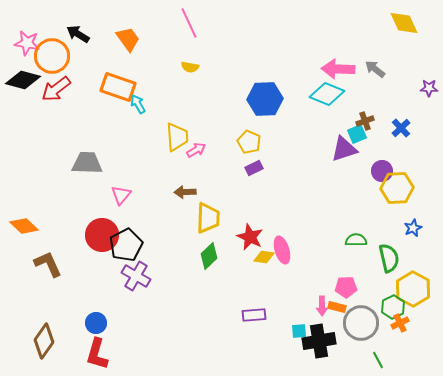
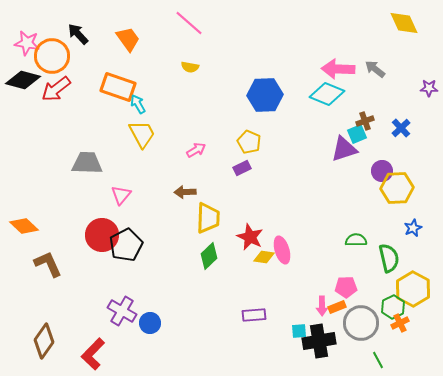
pink line at (189, 23): rotated 24 degrees counterclockwise
black arrow at (78, 34): rotated 15 degrees clockwise
blue hexagon at (265, 99): moved 4 px up
yellow trapezoid at (177, 137): moved 35 px left, 3 px up; rotated 24 degrees counterclockwise
purple rectangle at (254, 168): moved 12 px left
purple cross at (136, 276): moved 14 px left, 35 px down
orange rectangle at (337, 307): rotated 36 degrees counterclockwise
blue circle at (96, 323): moved 54 px right
red L-shape at (97, 354): moved 4 px left; rotated 28 degrees clockwise
